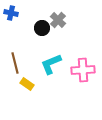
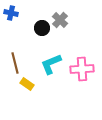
gray cross: moved 2 px right
pink cross: moved 1 px left, 1 px up
